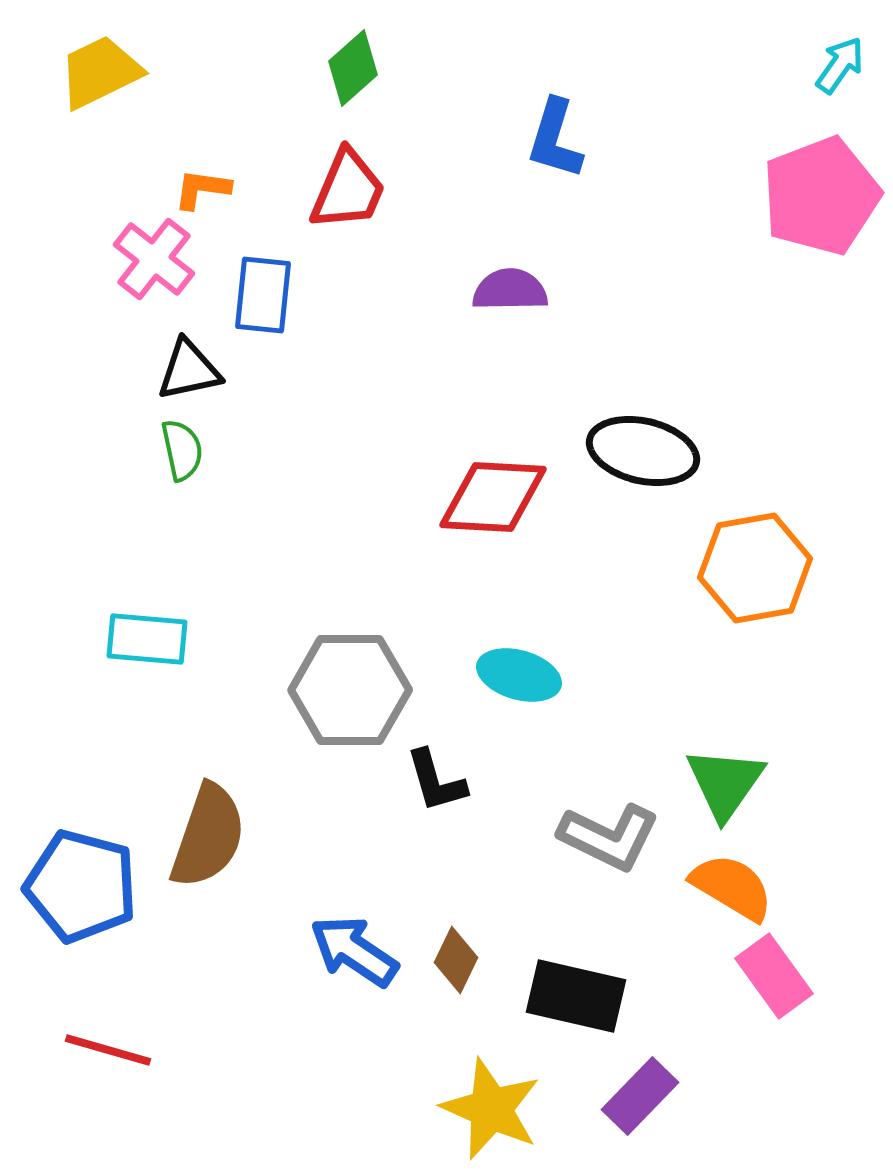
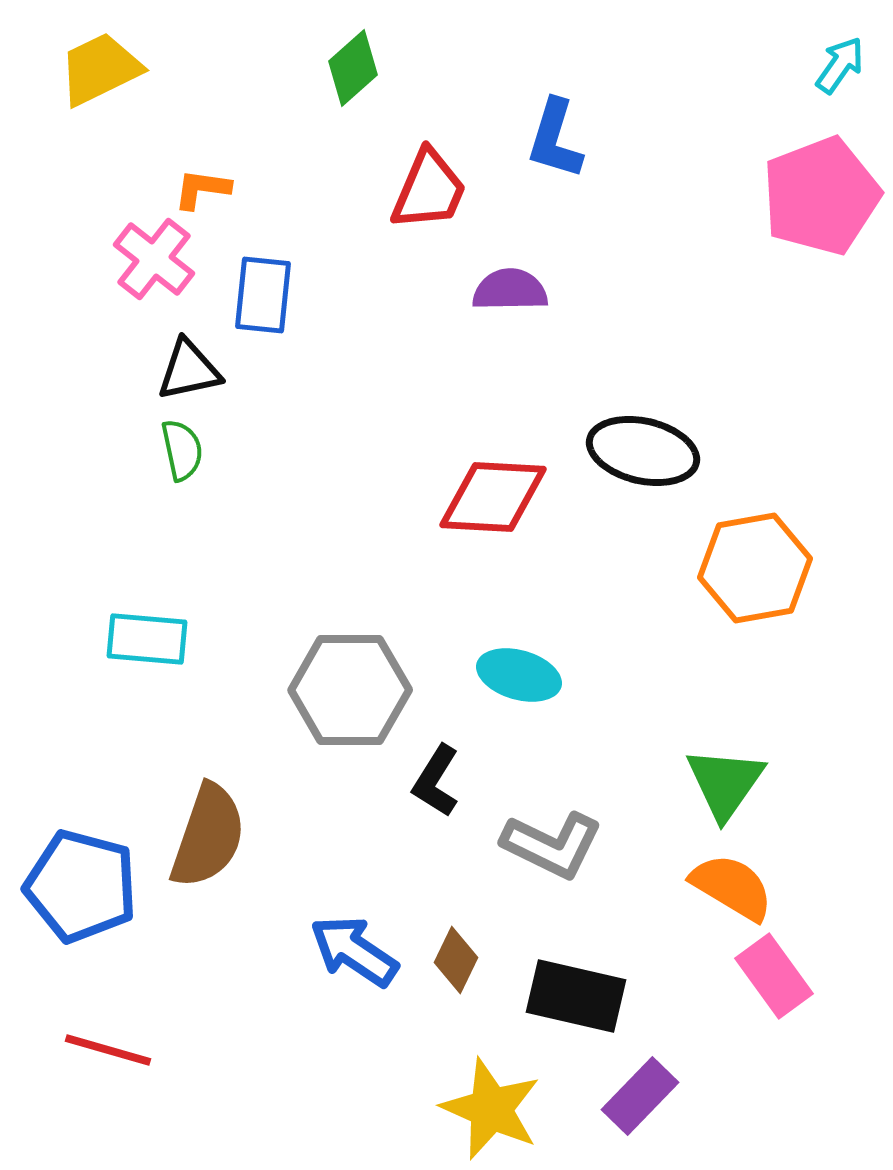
yellow trapezoid: moved 3 px up
red trapezoid: moved 81 px right
black L-shape: rotated 48 degrees clockwise
gray L-shape: moved 57 px left, 8 px down
